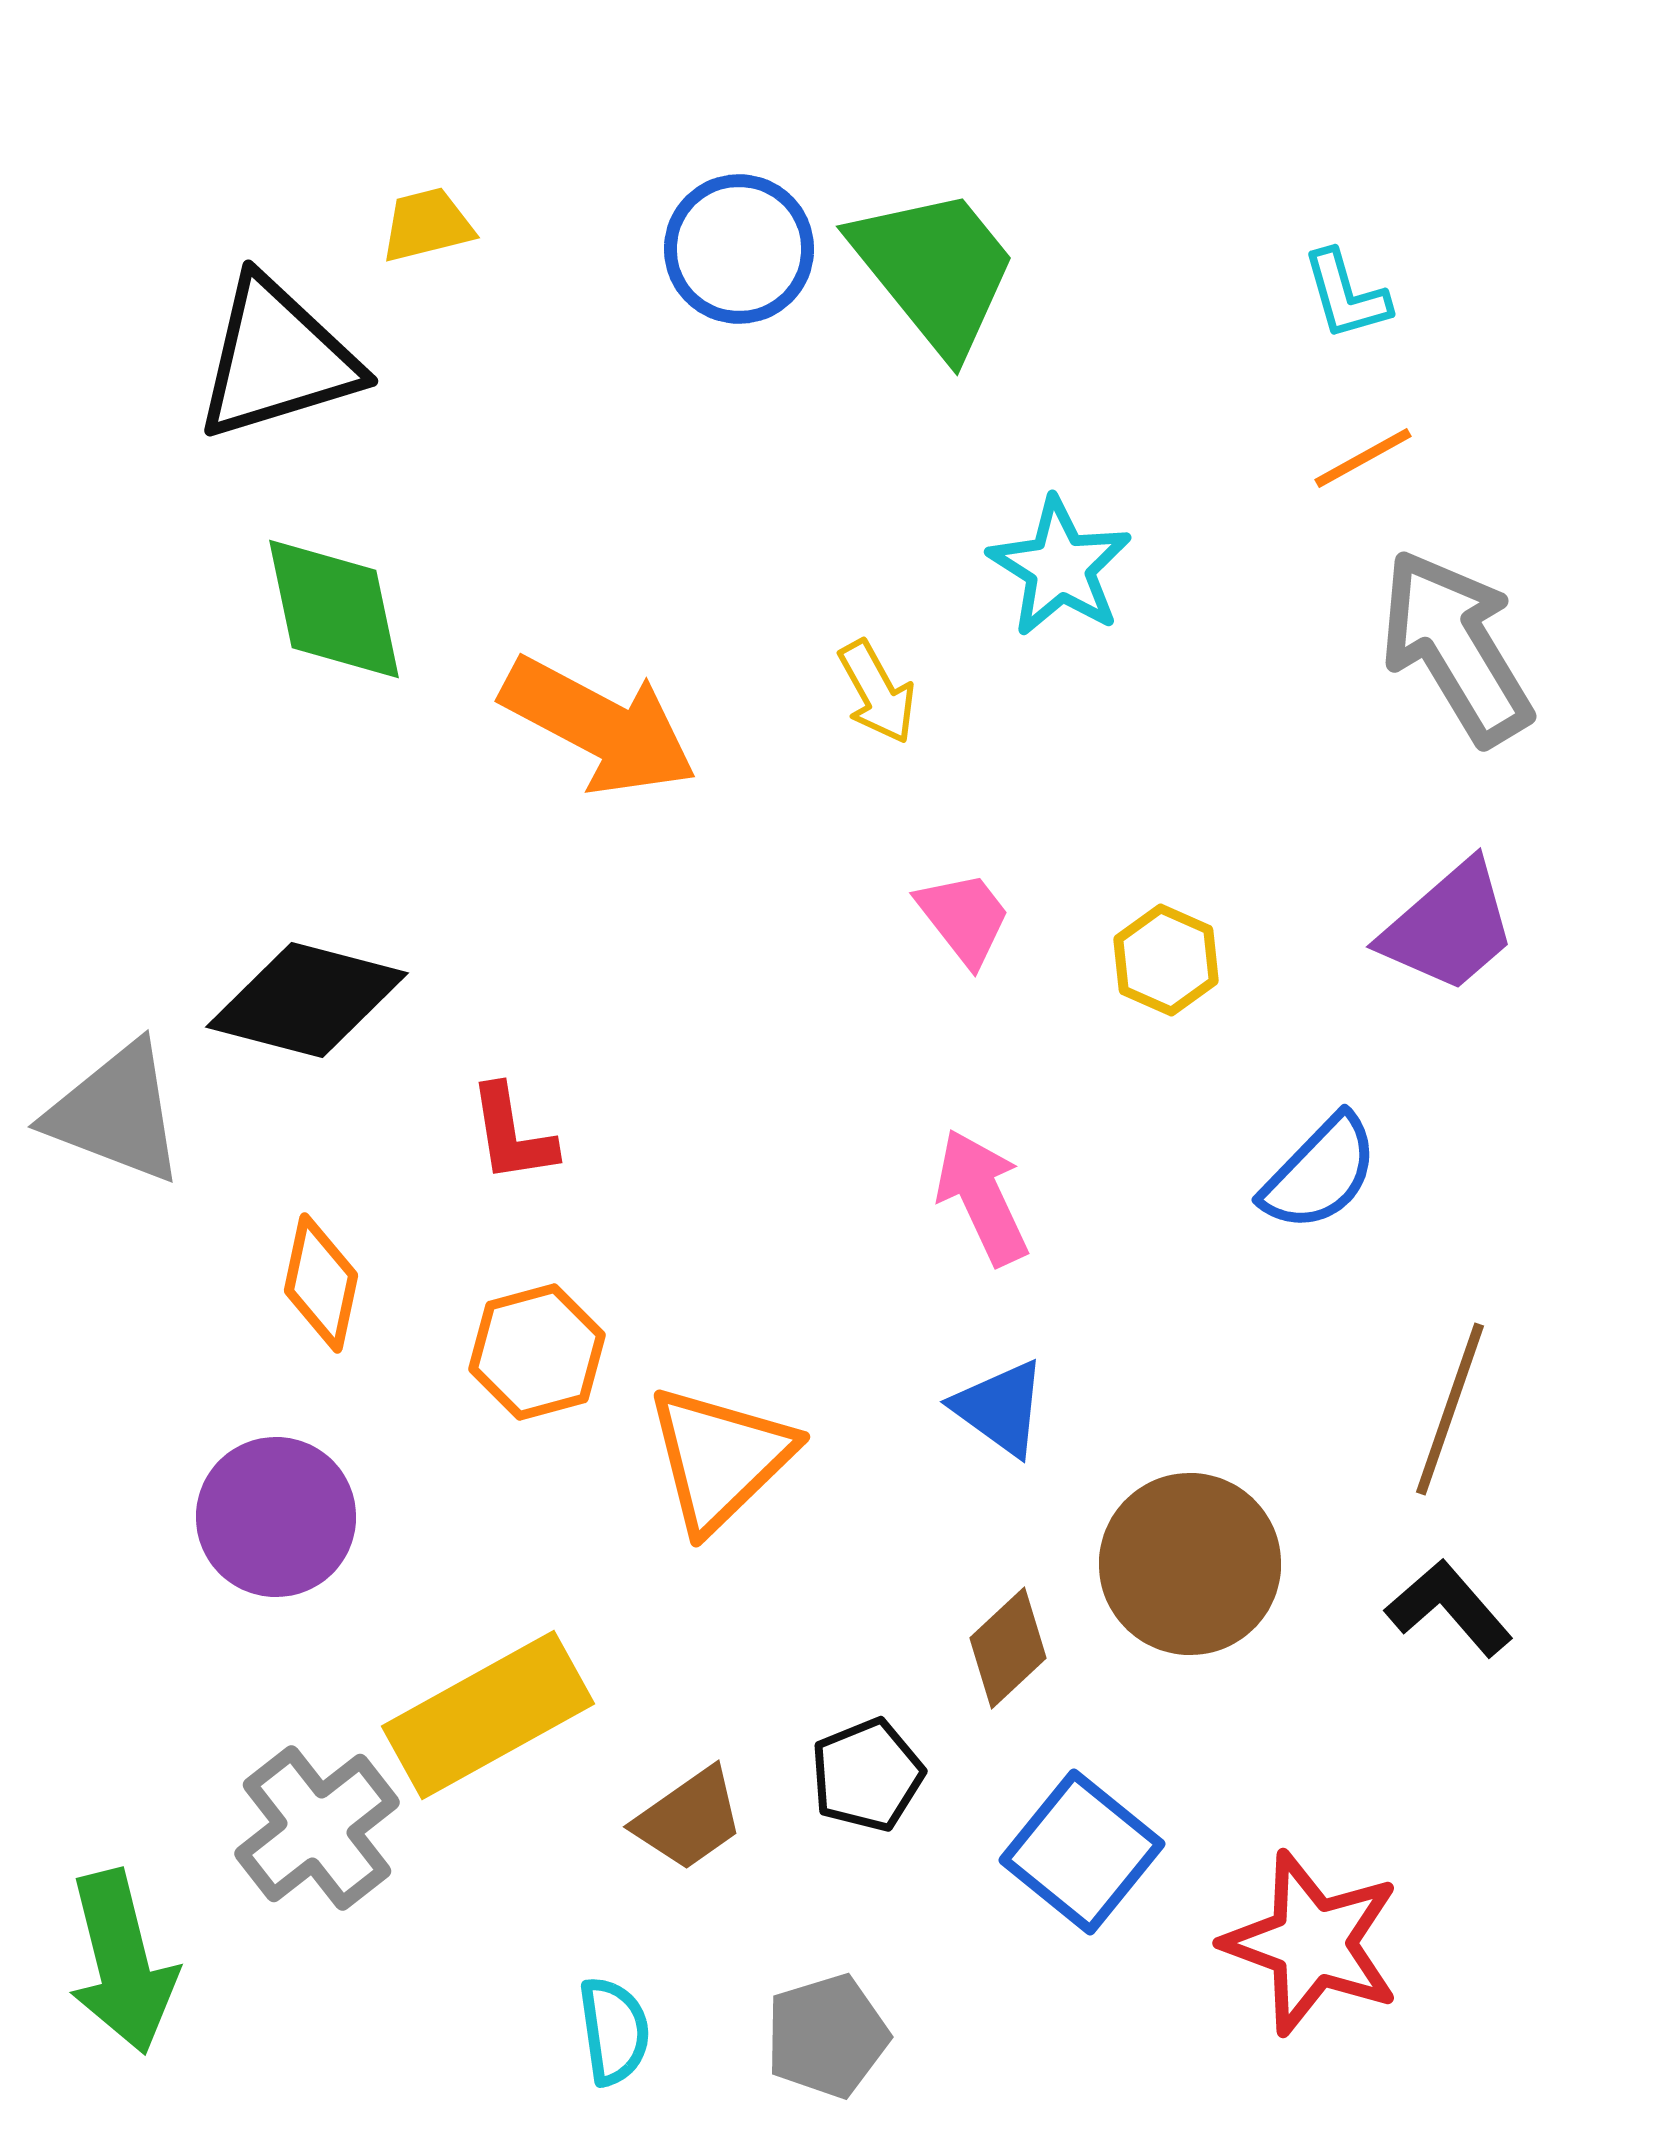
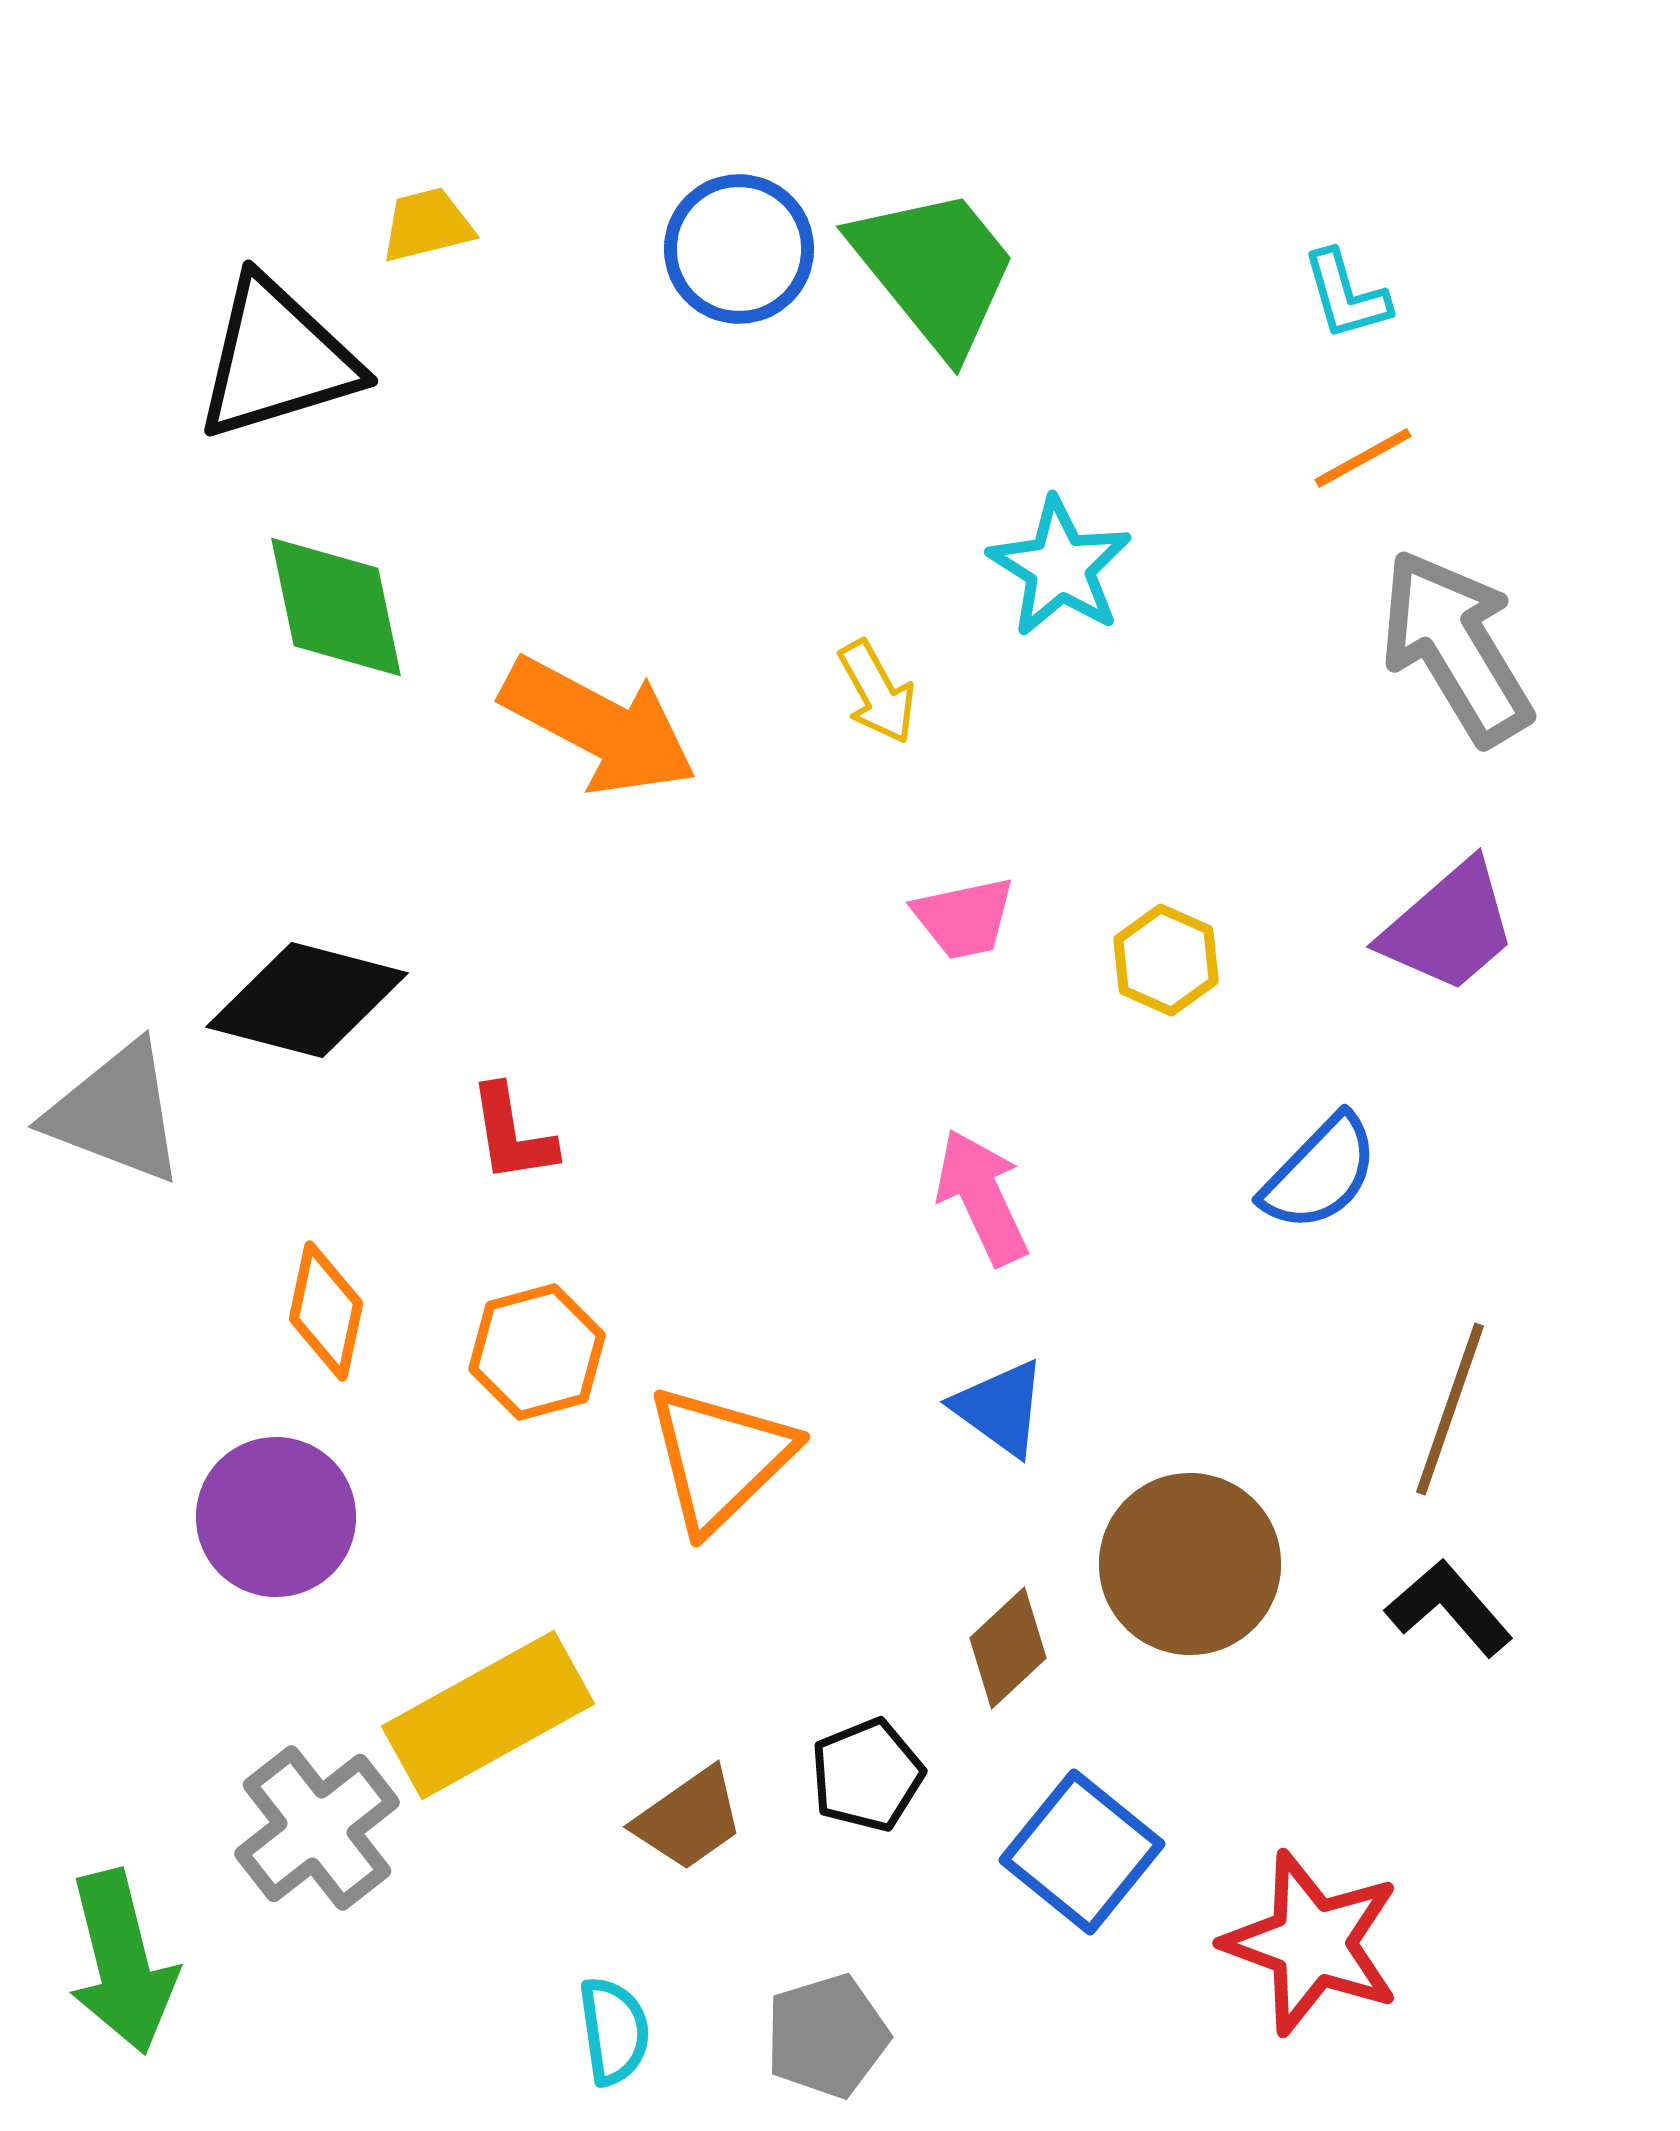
green diamond: moved 2 px right, 2 px up
pink trapezoid: rotated 116 degrees clockwise
orange diamond: moved 5 px right, 28 px down
